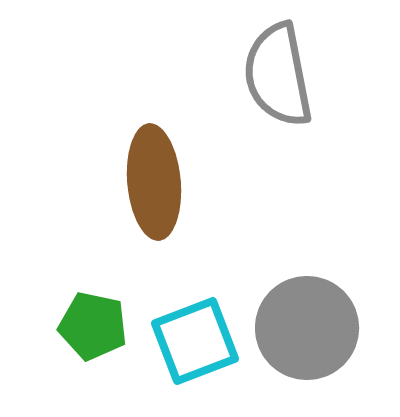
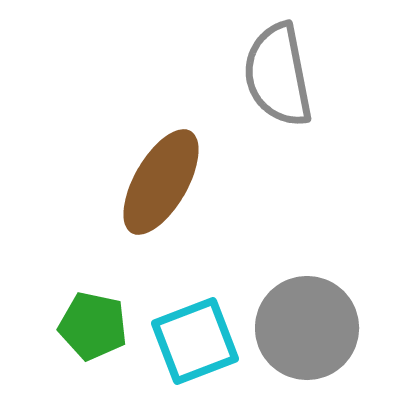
brown ellipse: moved 7 px right; rotated 35 degrees clockwise
